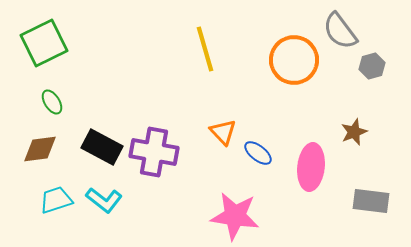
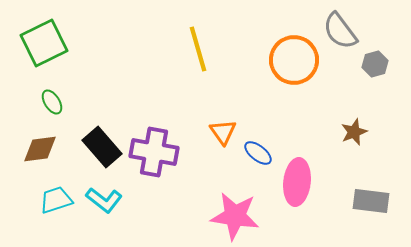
yellow line: moved 7 px left
gray hexagon: moved 3 px right, 2 px up
orange triangle: rotated 8 degrees clockwise
black rectangle: rotated 21 degrees clockwise
pink ellipse: moved 14 px left, 15 px down
